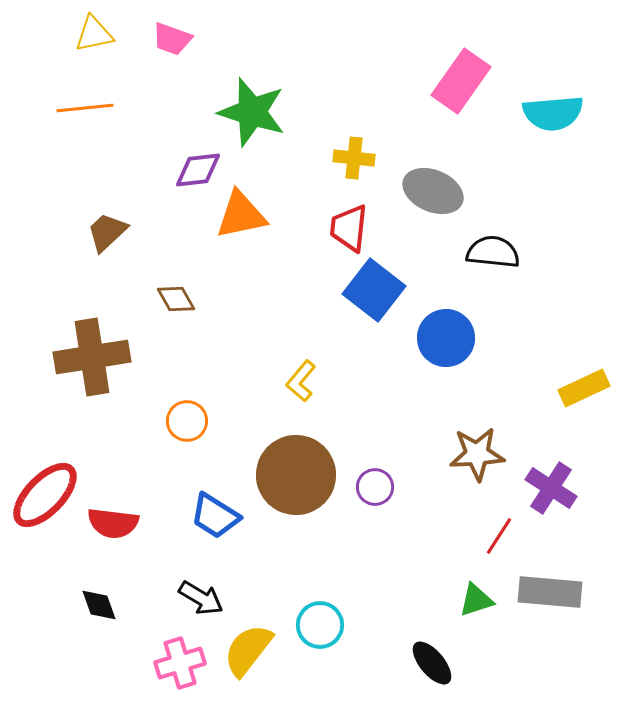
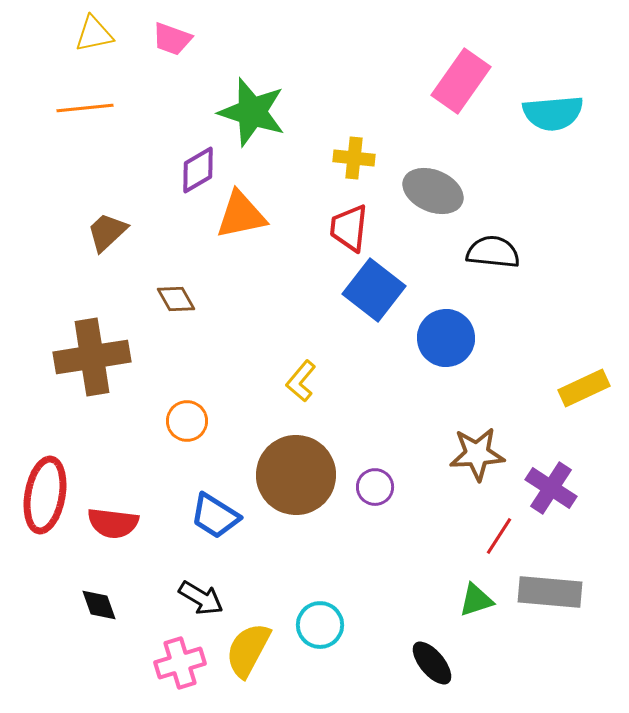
purple diamond: rotated 24 degrees counterclockwise
red ellipse: rotated 34 degrees counterclockwise
yellow semicircle: rotated 10 degrees counterclockwise
